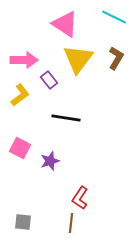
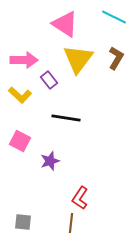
yellow L-shape: rotated 80 degrees clockwise
pink square: moved 7 px up
